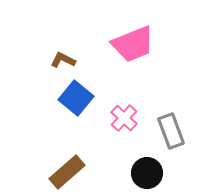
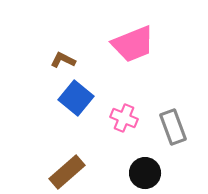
pink cross: rotated 20 degrees counterclockwise
gray rectangle: moved 2 px right, 4 px up
black circle: moved 2 px left
